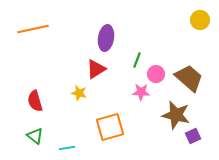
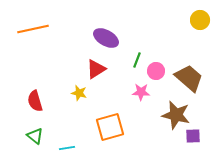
purple ellipse: rotated 70 degrees counterclockwise
pink circle: moved 3 px up
purple square: rotated 21 degrees clockwise
